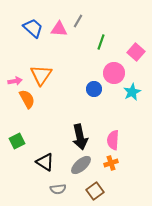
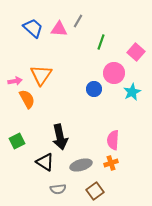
black arrow: moved 20 px left
gray ellipse: rotated 25 degrees clockwise
